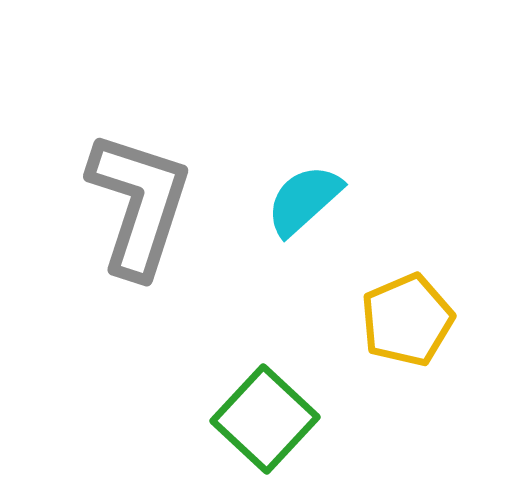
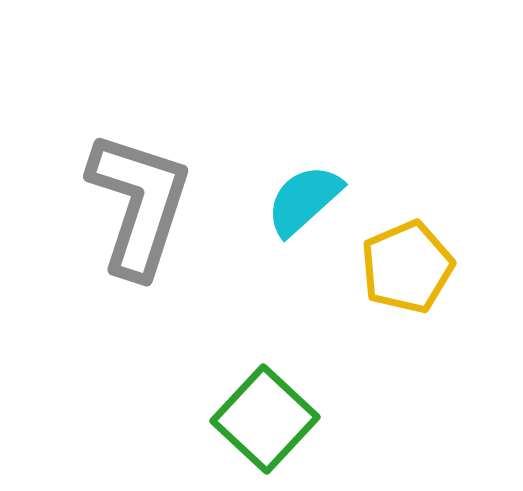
yellow pentagon: moved 53 px up
